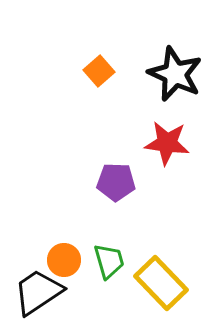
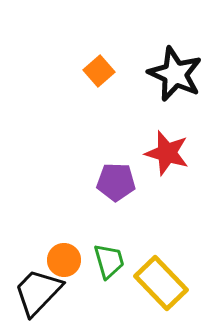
red star: moved 10 px down; rotated 9 degrees clockwise
black trapezoid: rotated 12 degrees counterclockwise
